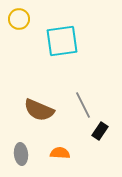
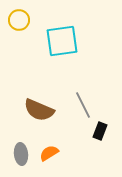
yellow circle: moved 1 px down
black rectangle: rotated 12 degrees counterclockwise
orange semicircle: moved 11 px left; rotated 36 degrees counterclockwise
